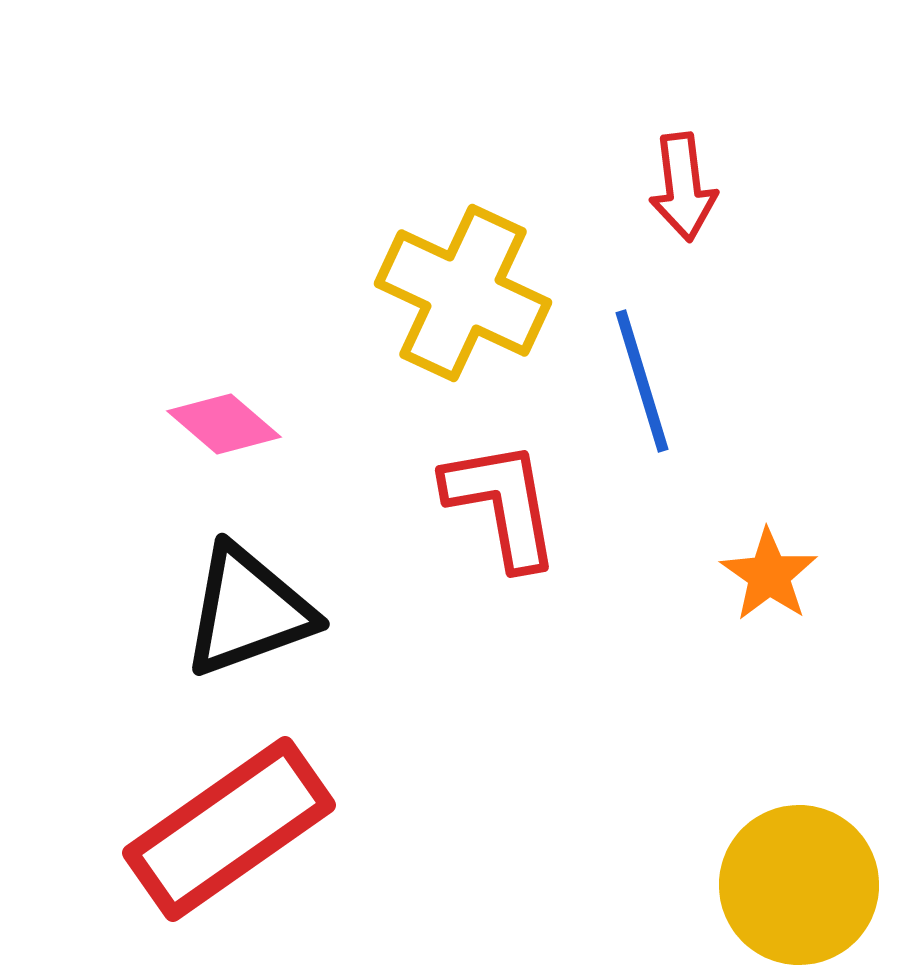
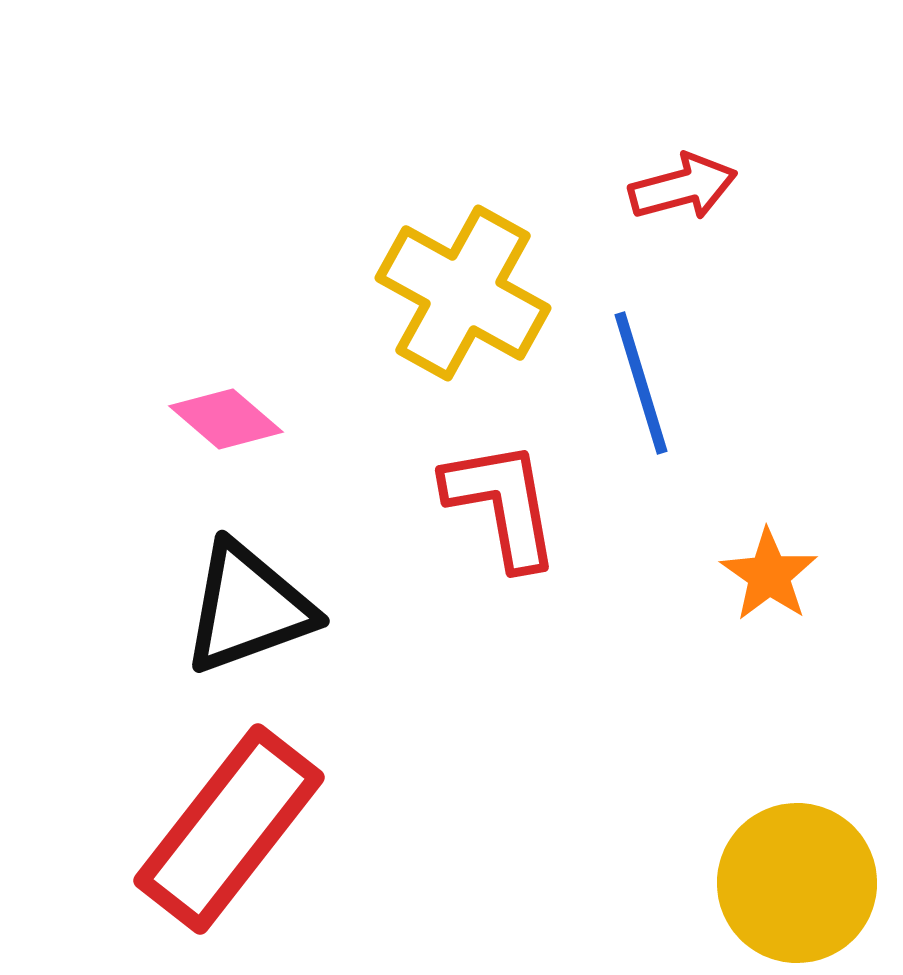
red arrow: rotated 98 degrees counterclockwise
yellow cross: rotated 4 degrees clockwise
blue line: moved 1 px left, 2 px down
pink diamond: moved 2 px right, 5 px up
black triangle: moved 3 px up
red rectangle: rotated 17 degrees counterclockwise
yellow circle: moved 2 px left, 2 px up
